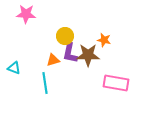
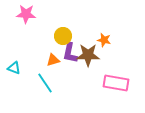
yellow circle: moved 2 px left
cyan line: rotated 25 degrees counterclockwise
